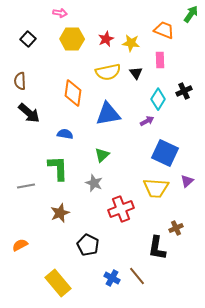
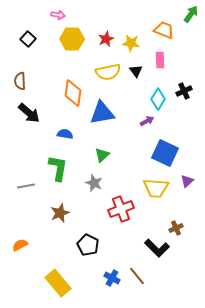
pink arrow: moved 2 px left, 2 px down
black triangle: moved 2 px up
blue triangle: moved 6 px left, 1 px up
green L-shape: rotated 12 degrees clockwise
black L-shape: rotated 55 degrees counterclockwise
